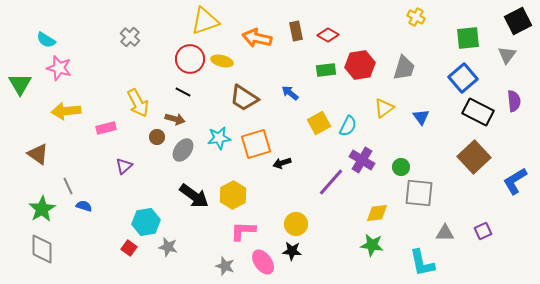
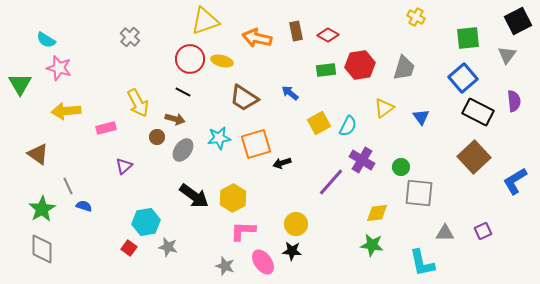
yellow hexagon at (233, 195): moved 3 px down
